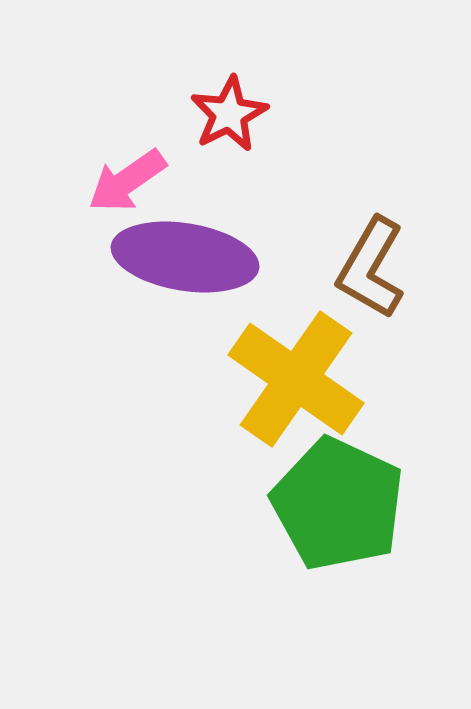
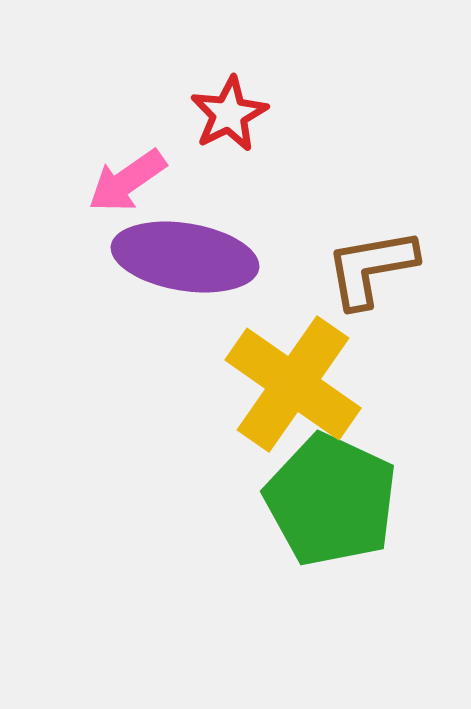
brown L-shape: rotated 50 degrees clockwise
yellow cross: moved 3 px left, 5 px down
green pentagon: moved 7 px left, 4 px up
